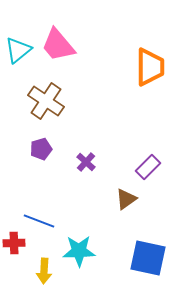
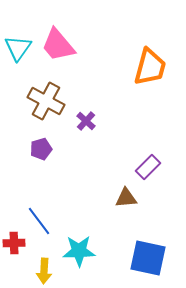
cyan triangle: moved 2 px up; rotated 16 degrees counterclockwise
orange trapezoid: rotated 15 degrees clockwise
brown cross: rotated 6 degrees counterclockwise
purple cross: moved 41 px up
brown triangle: moved 1 px up; rotated 30 degrees clockwise
blue line: rotated 32 degrees clockwise
